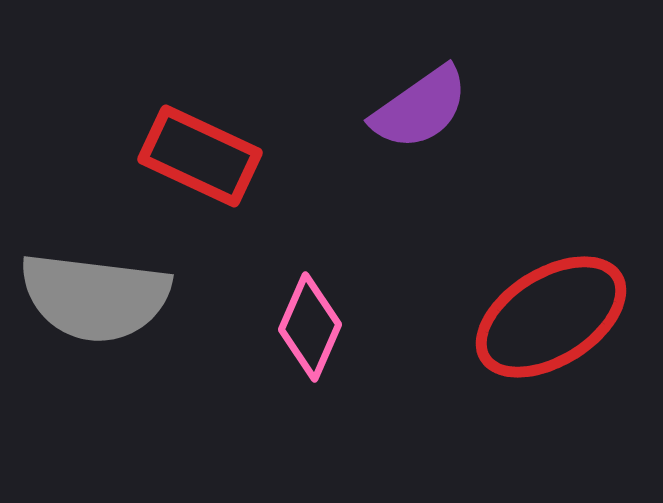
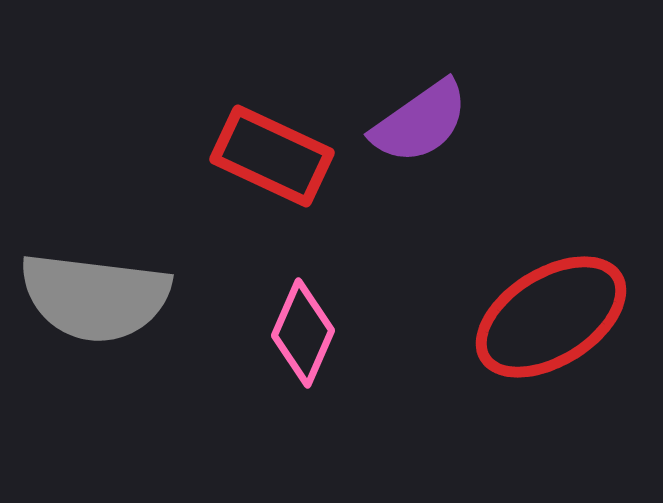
purple semicircle: moved 14 px down
red rectangle: moved 72 px right
pink diamond: moved 7 px left, 6 px down
